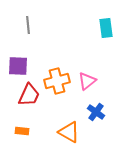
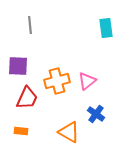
gray line: moved 2 px right
red trapezoid: moved 2 px left, 3 px down
blue cross: moved 2 px down
orange rectangle: moved 1 px left
